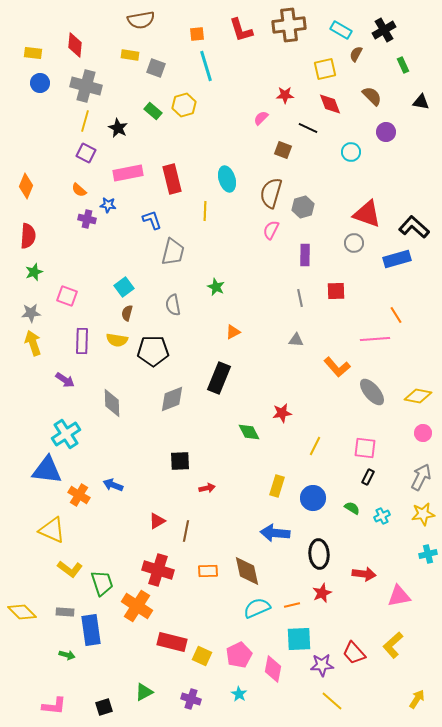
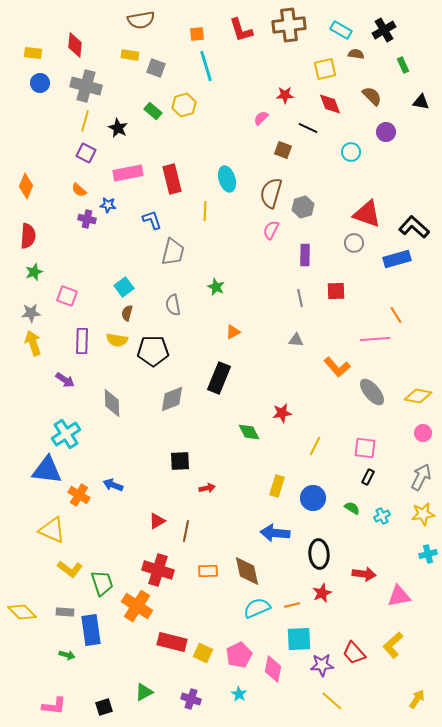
brown semicircle at (356, 54): rotated 70 degrees clockwise
yellow square at (202, 656): moved 1 px right, 3 px up
